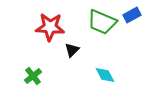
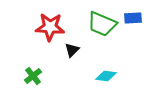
blue rectangle: moved 1 px right, 3 px down; rotated 24 degrees clockwise
green trapezoid: moved 2 px down
cyan diamond: moved 1 px right, 1 px down; rotated 55 degrees counterclockwise
